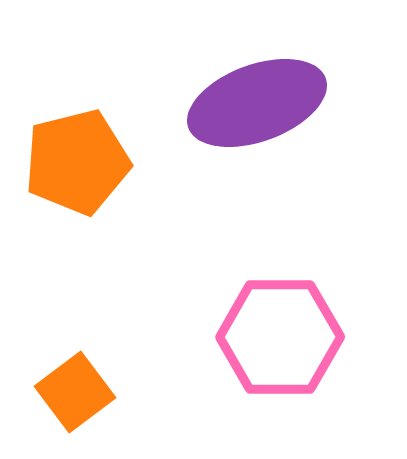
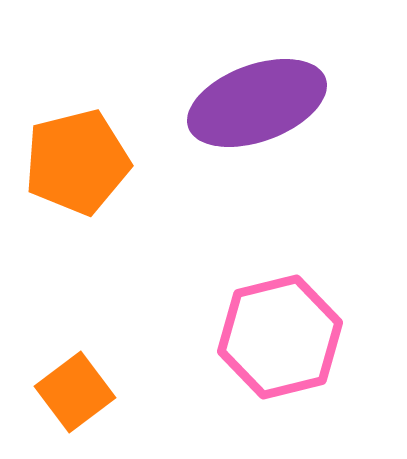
pink hexagon: rotated 14 degrees counterclockwise
